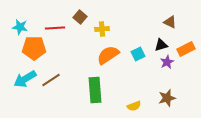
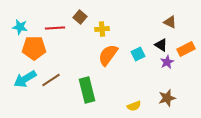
black triangle: rotated 48 degrees clockwise
orange semicircle: rotated 20 degrees counterclockwise
green rectangle: moved 8 px left; rotated 10 degrees counterclockwise
